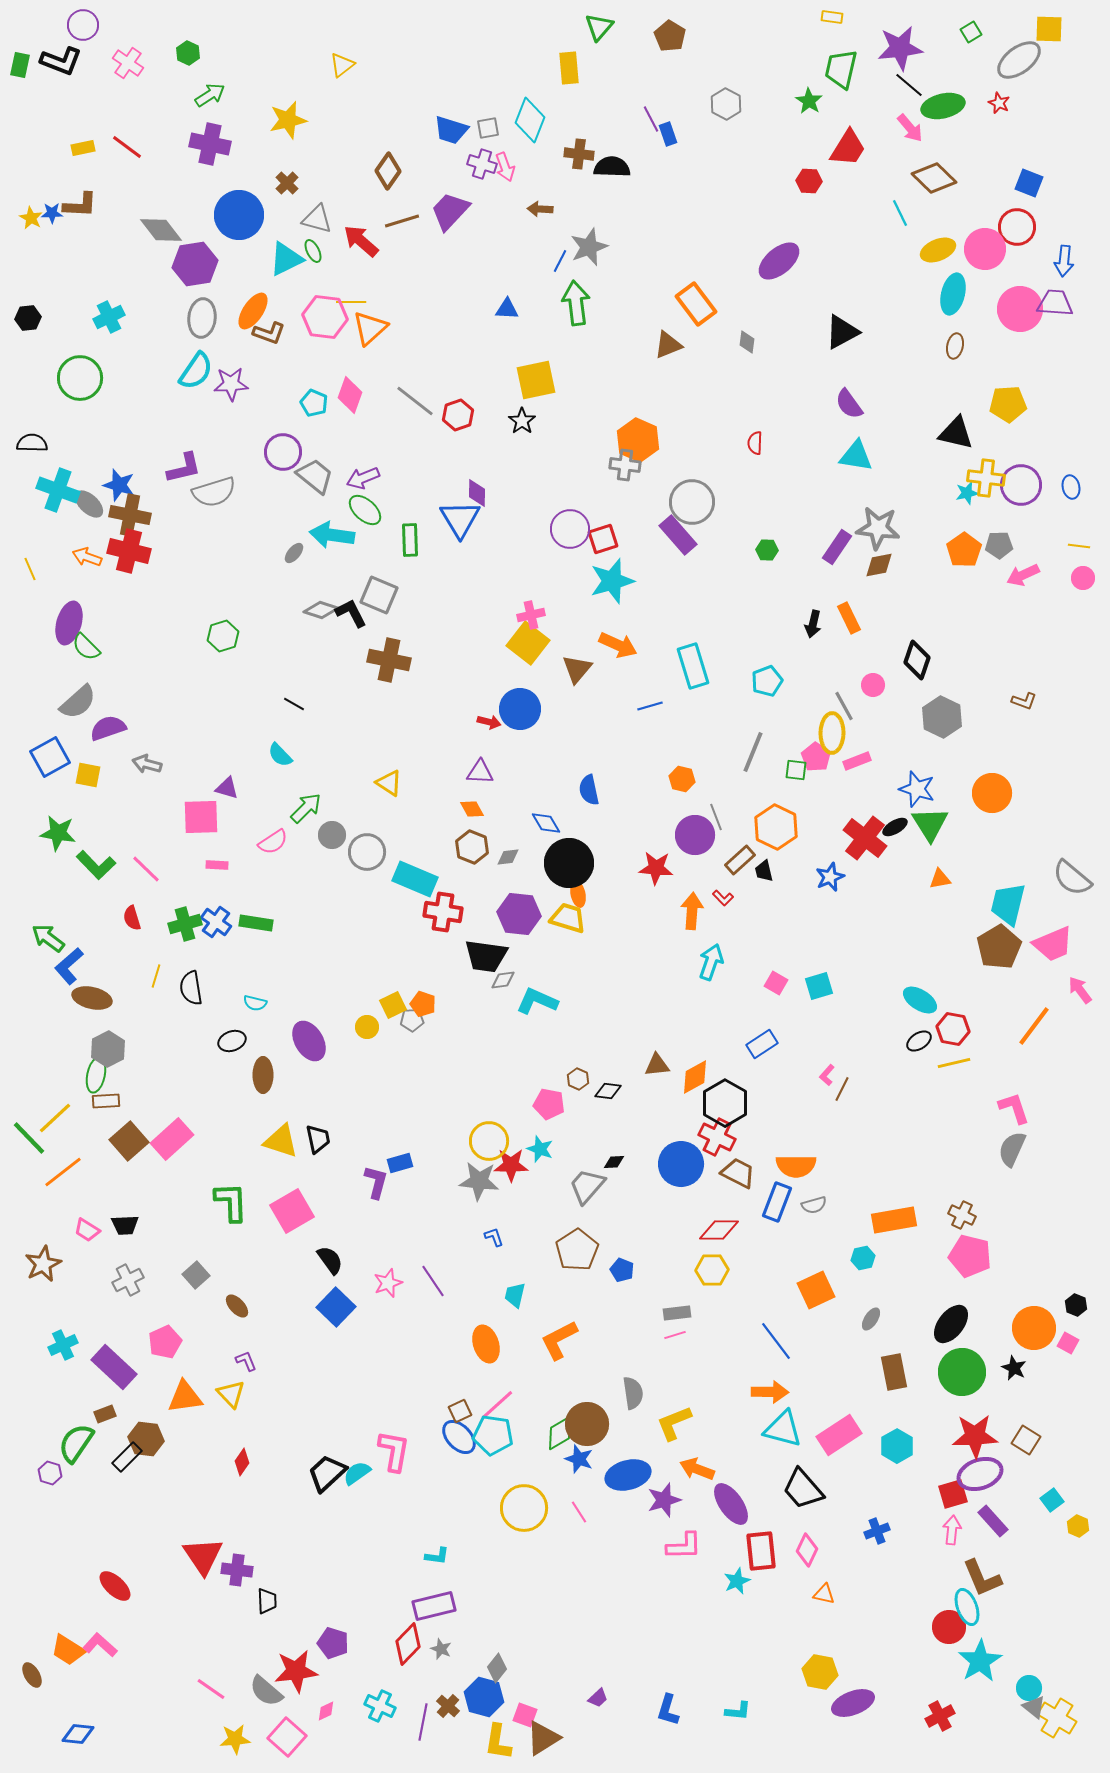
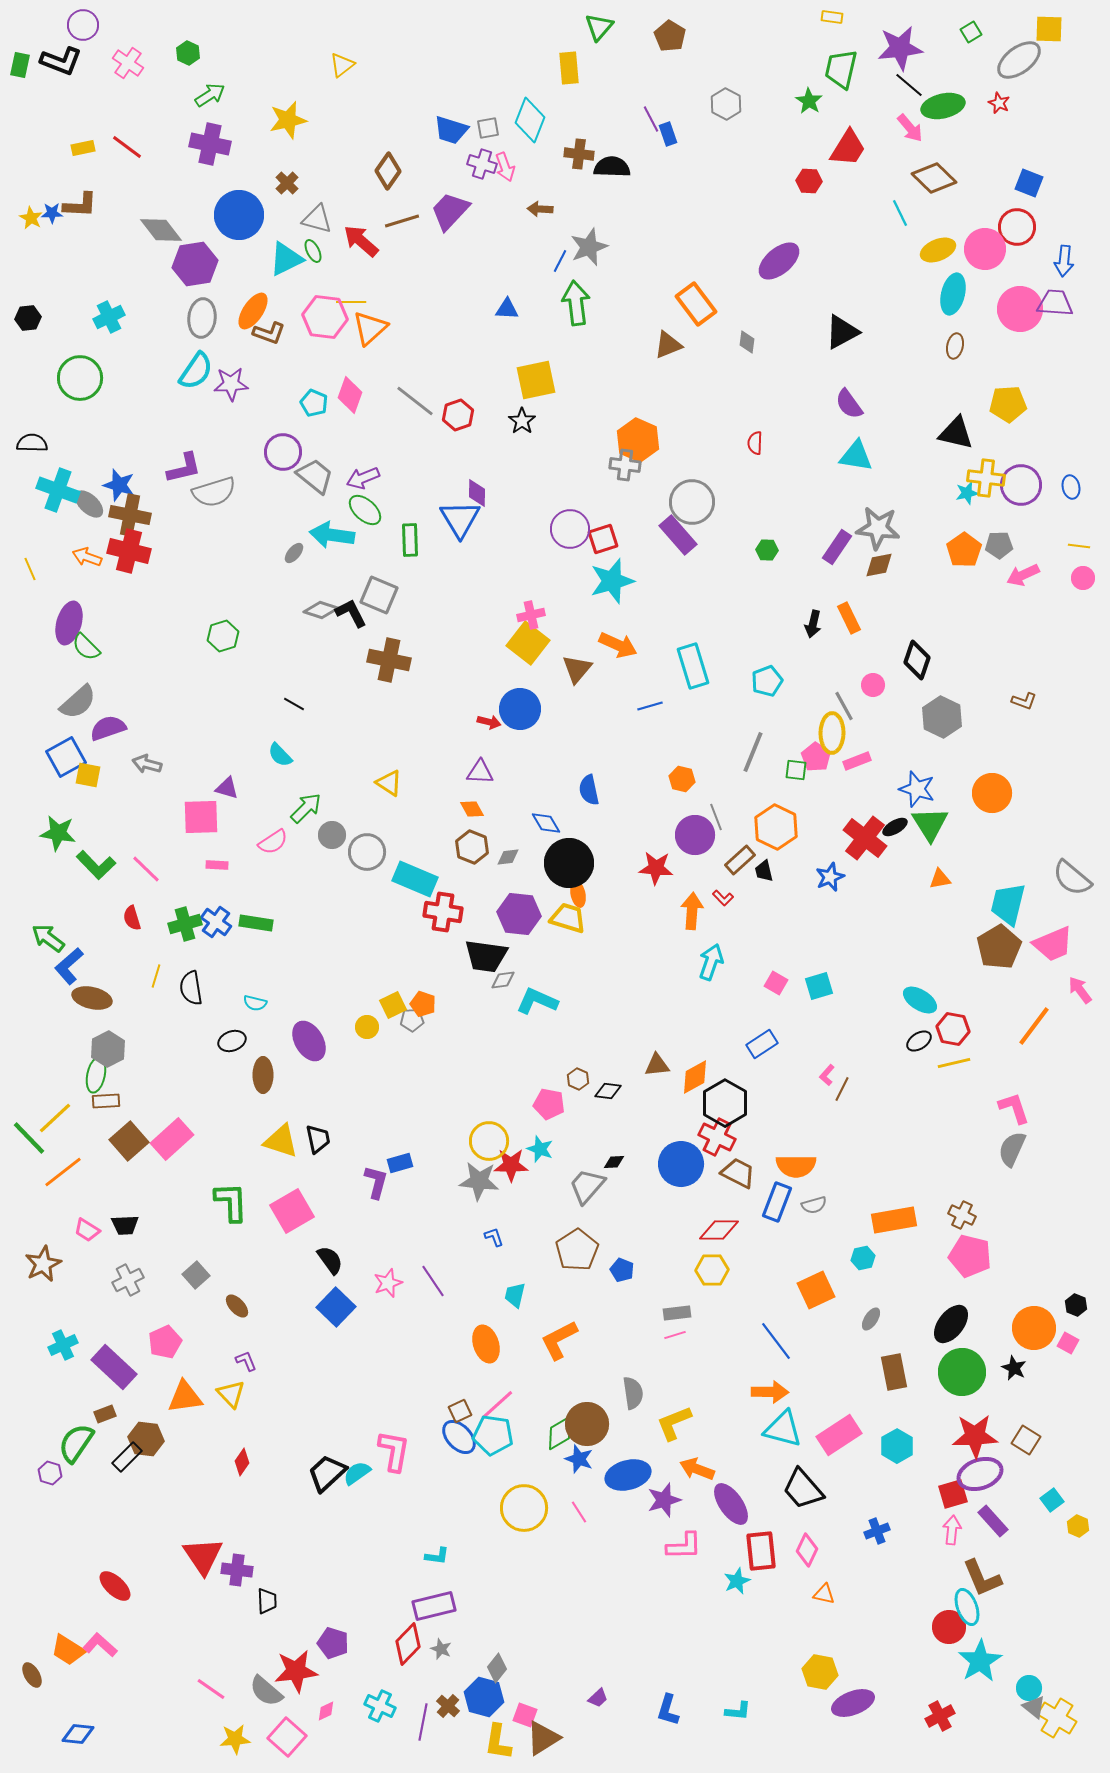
blue square at (50, 757): moved 16 px right
